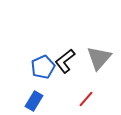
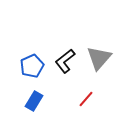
blue pentagon: moved 11 px left, 1 px up
